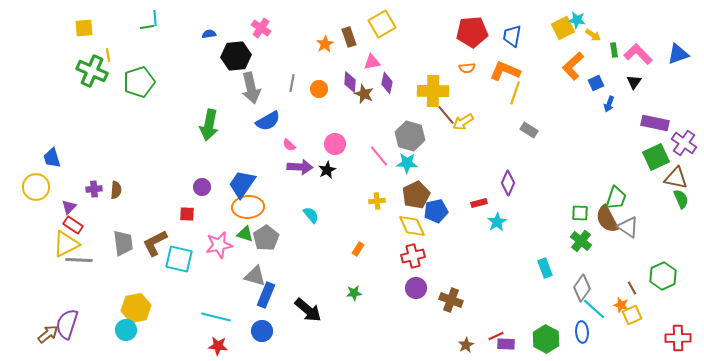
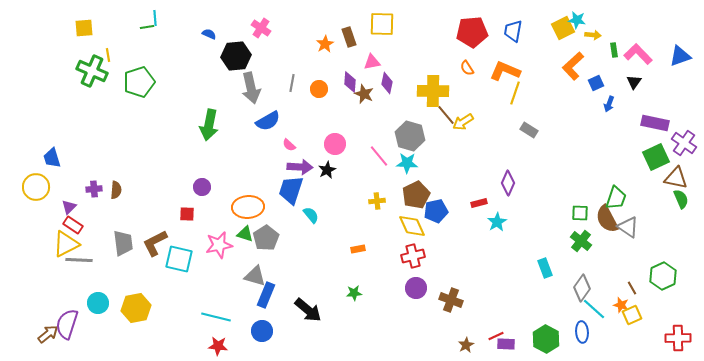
yellow square at (382, 24): rotated 32 degrees clockwise
blue semicircle at (209, 34): rotated 32 degrees clockwise
yellow arrow at (593, 35): rotated 28 degrees counterclockwise
blue trapezoid at (512, 36): moved 1 px right, 5 px up
blue triangle at (678, 54): moved 2 px right, 2 px down
orange semicircle at (467, 68): rotated 63 degrees clockwise
blue trapezoid at (242, 184): moved 49 px right, 6 px down; rotated 16 degrees counterclockwise
orange rectangle at (358, 249): rotated 48 degrees clockwise
cyan circle at (126, 330): moved 28 px left, 27 px up
